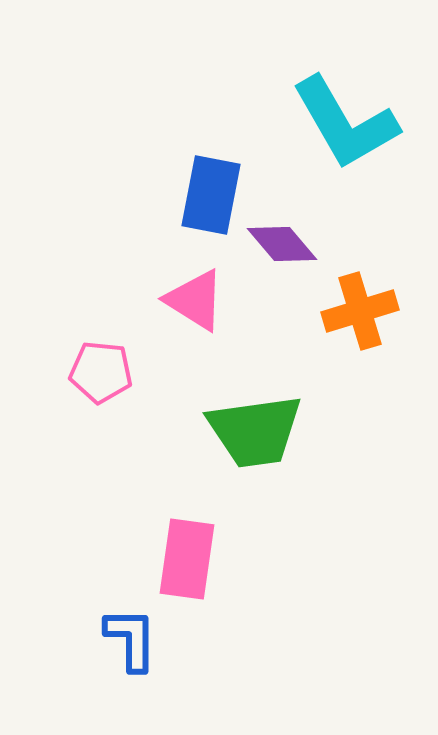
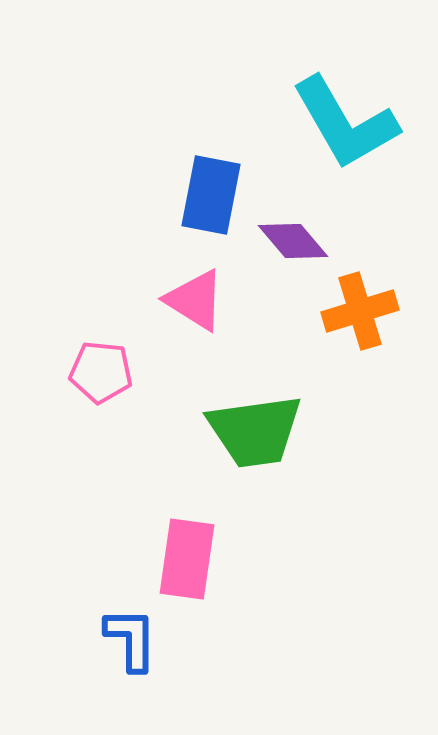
purple diamond: moved 11 px right, 3 px up
